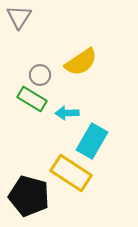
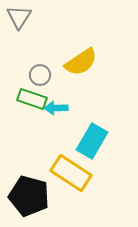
green rectangle: rotated 12 degrees counterclockwise
cyan arrow: moved 11 px left, 5 px up
